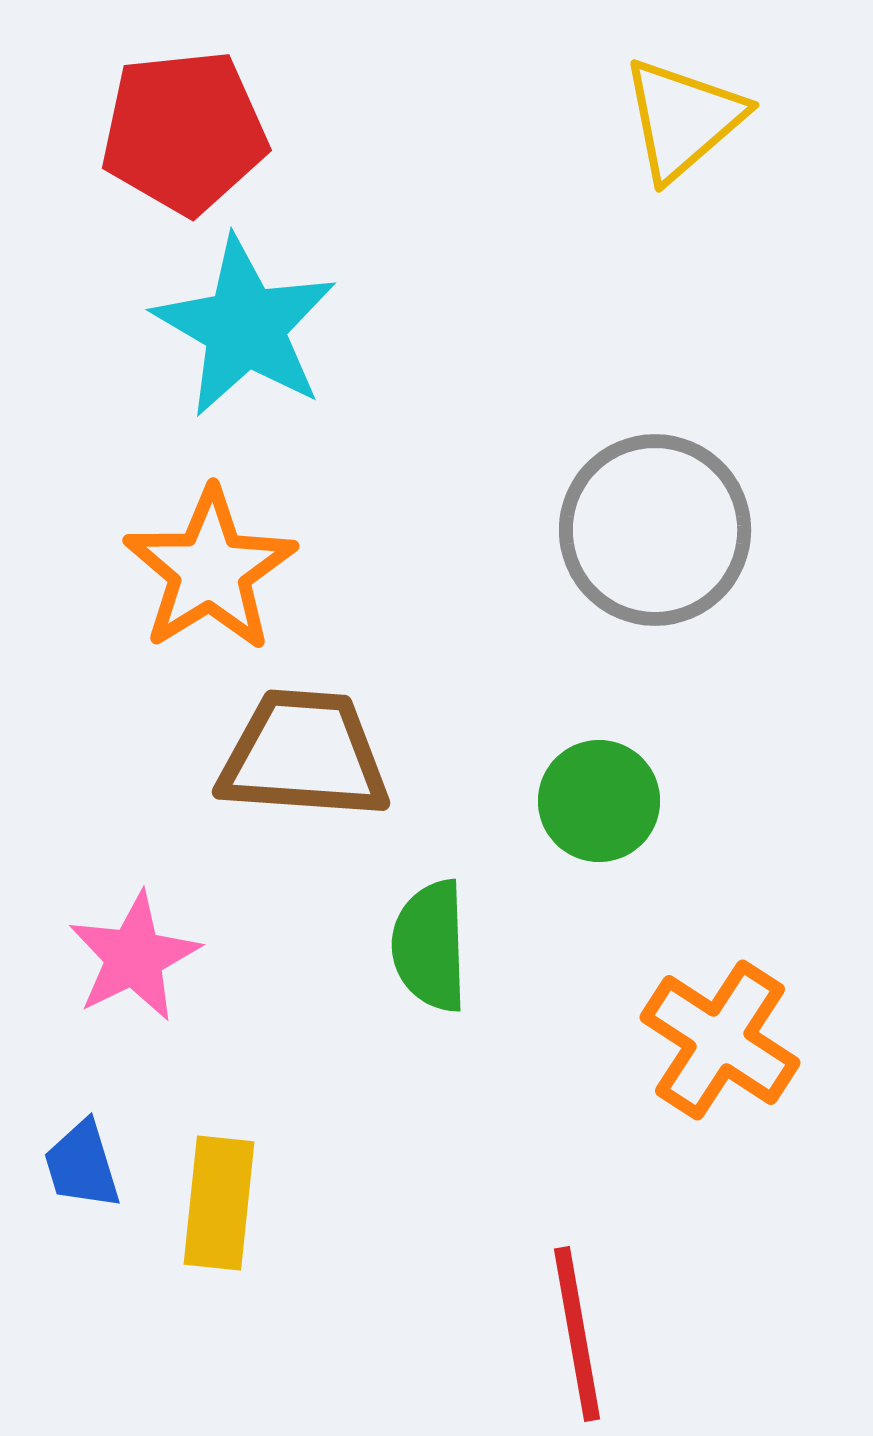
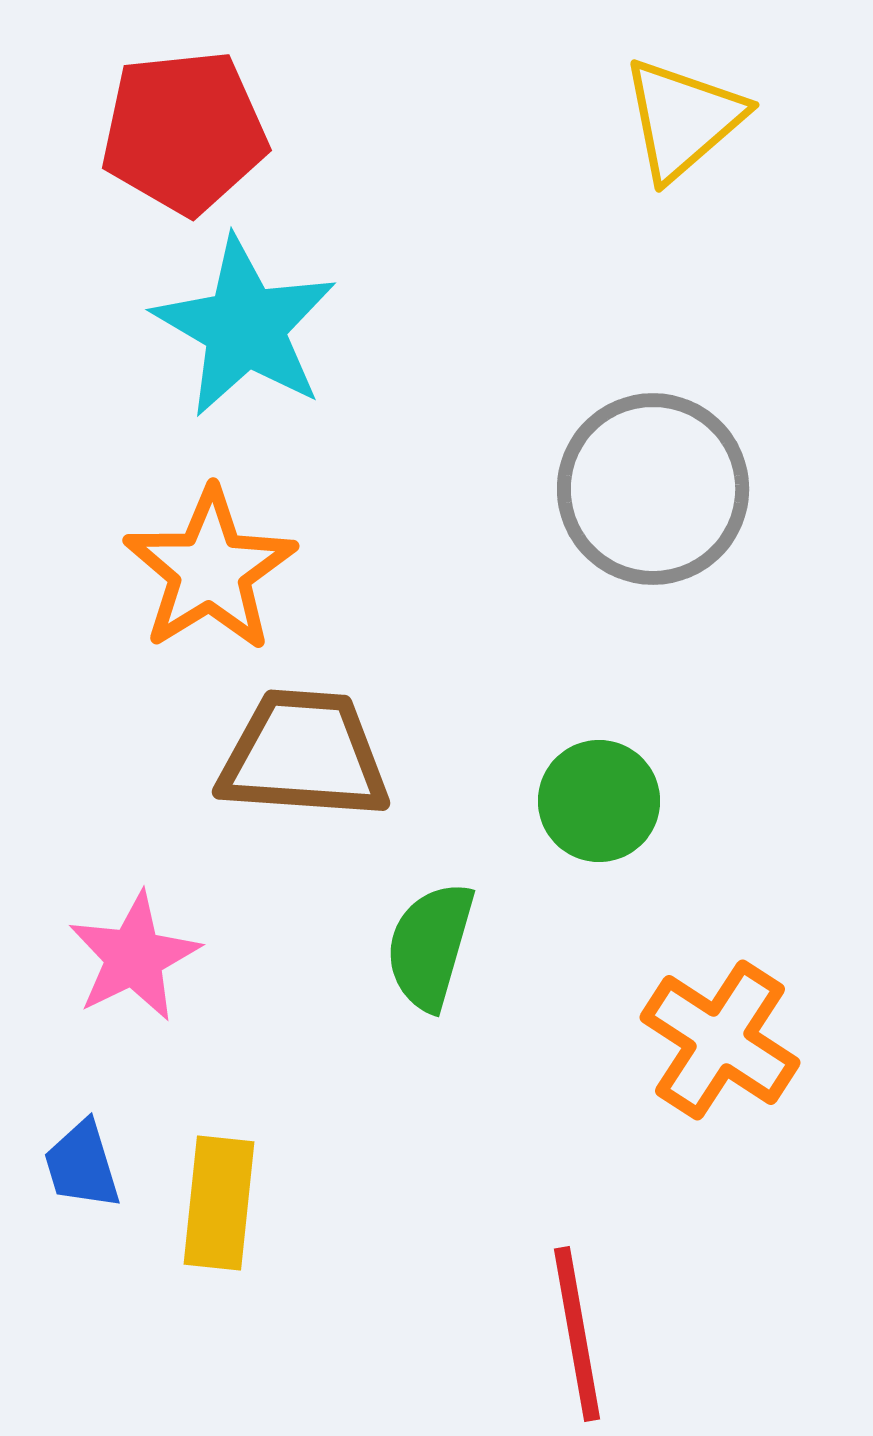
gray circle: moved 2 px left, 41 px up
green semicircle: rotated 18 degrees clockwise
